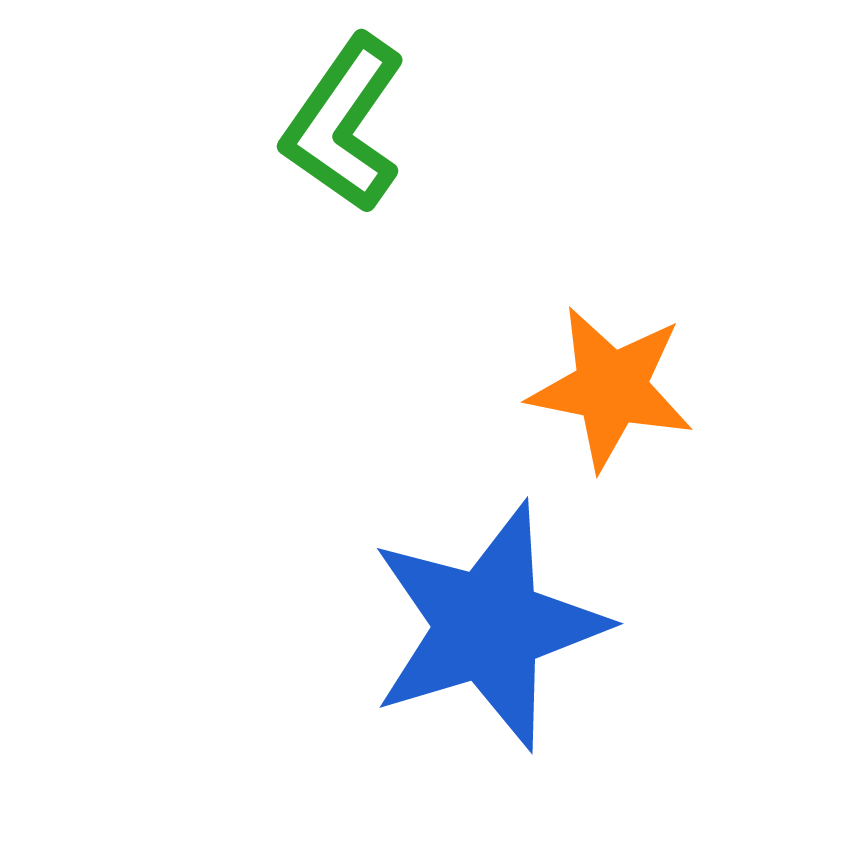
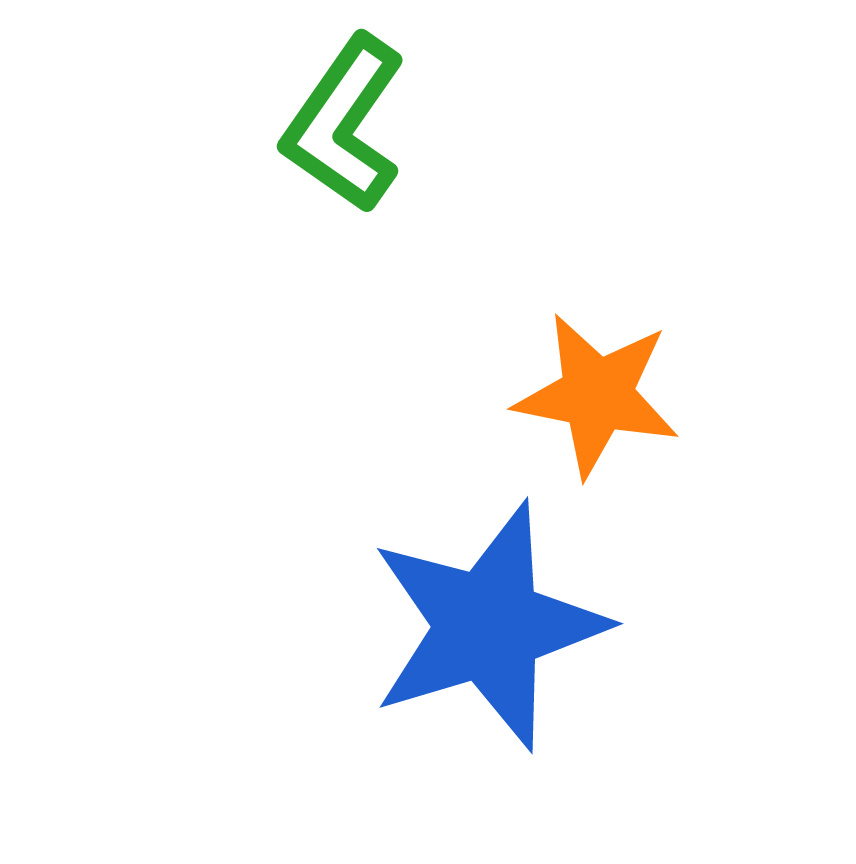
orange star: moved 14 px left, 7 px down
